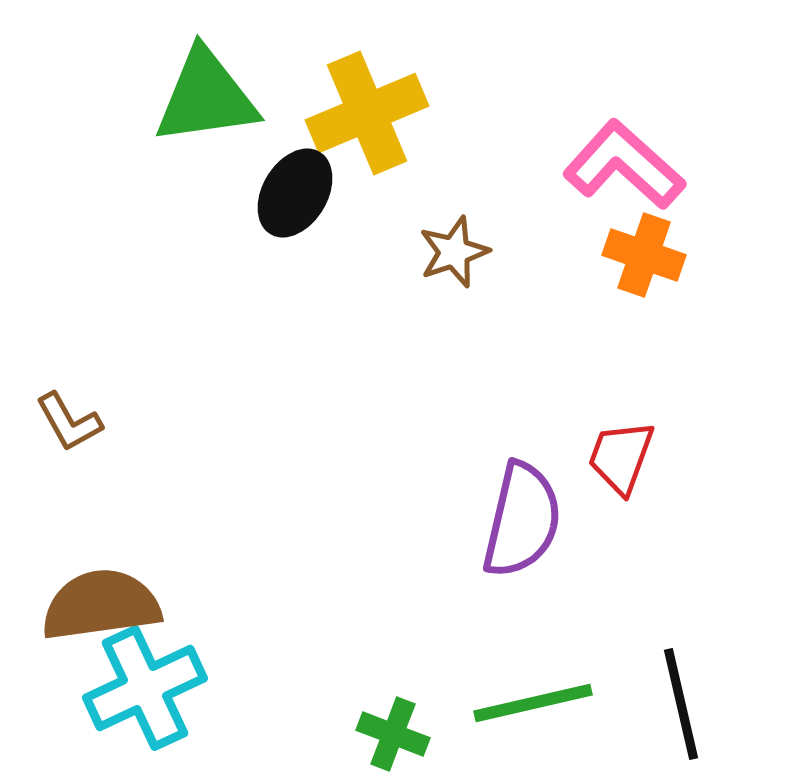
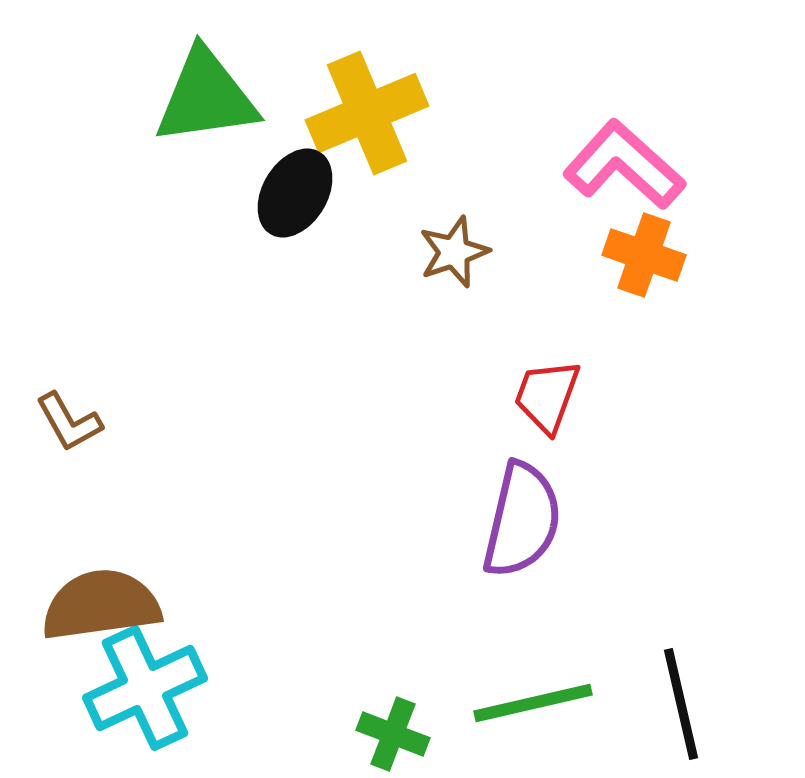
red trapezoid: moved 74 px left, 61 px up
